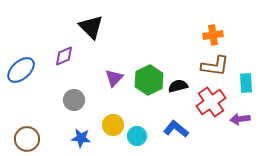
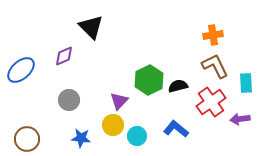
brown L-shape: rotated 124 degrees counterclockwise
purple triangle: moved 5 px right, 23 px down
gray circle: moved 5 px left
